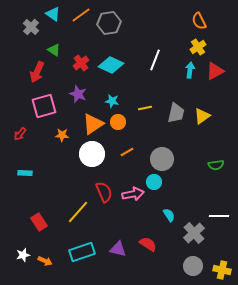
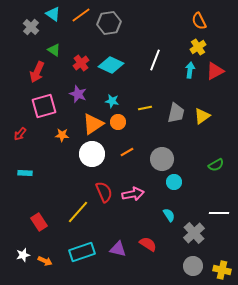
green semicircle at (216, 165): rotated 21 degrees counterclockwise
cyan circle at (154, 182): moved 20 px right
white line at (219, 216): moved 3 px up
